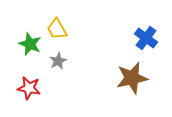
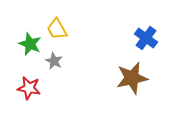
gray star: moved 4 px left; rotated 18 degrees counterclockwise
